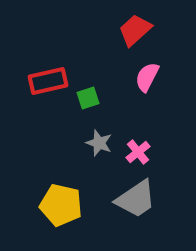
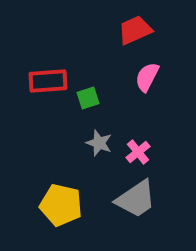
red trapezoid: rotated 18 degrees clockwise
red rectangle: rotated 9 degrees clockwise
